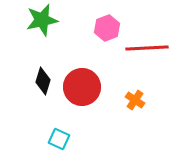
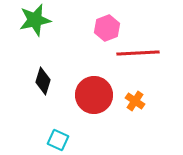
green star: moved 7 px left
red line: moved 9 px left, 5 px down
red circle: moved 12 px right, 8 px down
orange cross: moved 1 px down
cyan square: moved 1 px left, 1 px down
